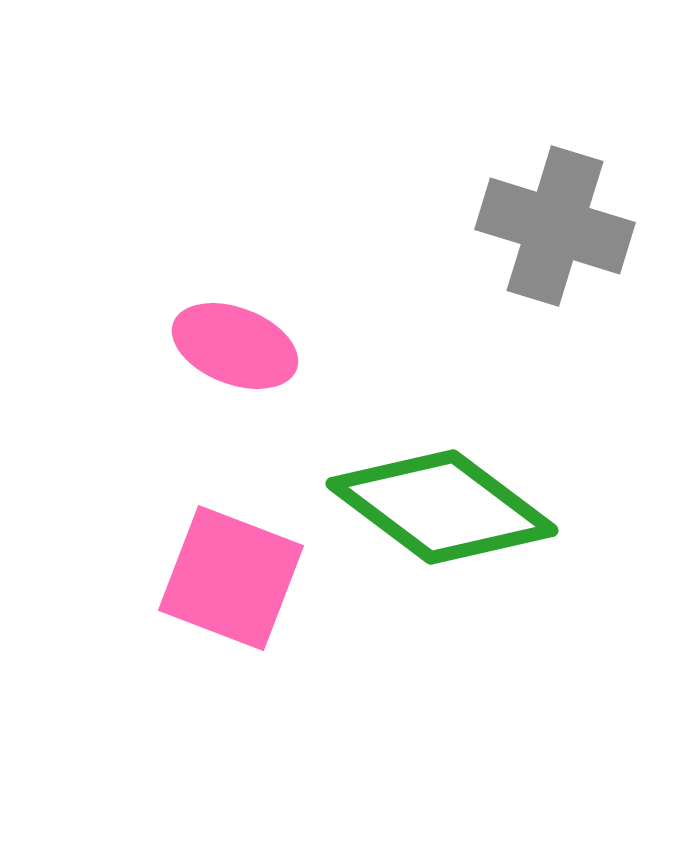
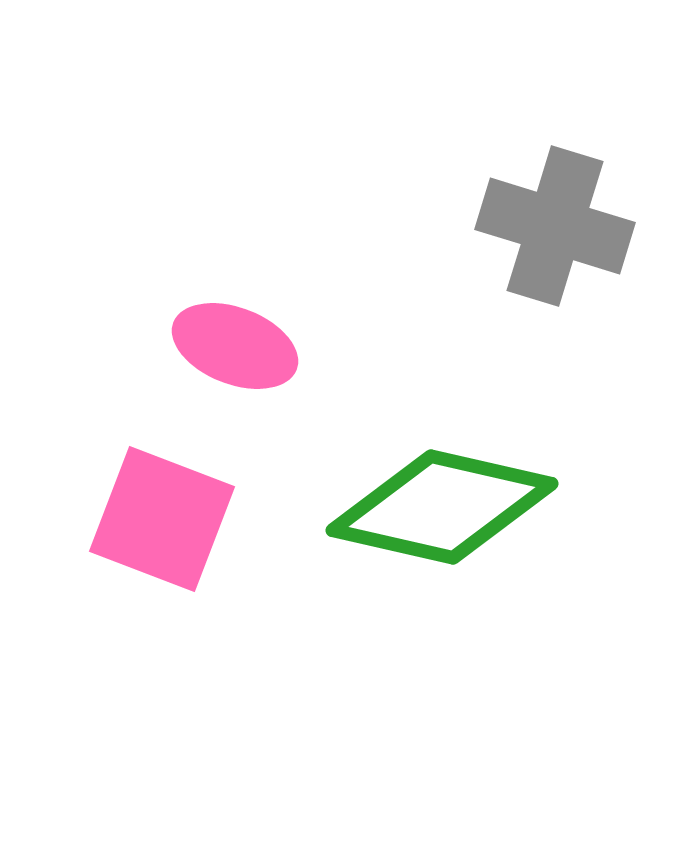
green diamond: rotated 24 degrees counterclockwise
pink square: moved 69 px left, 59 px up
